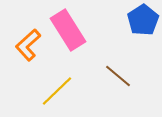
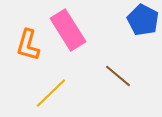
blue pentagon: rotated 12 degrees counterclockwise
orange L-shape: rotated 32 degrees counterclockwise
yellow line: moved 6 px left, 2 px down
